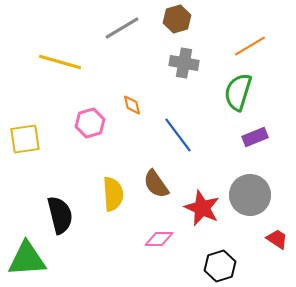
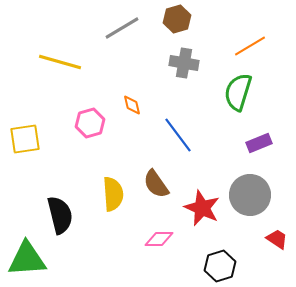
purple rectangle: moved 4 px right, 6 px down
